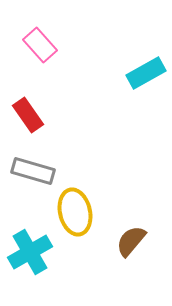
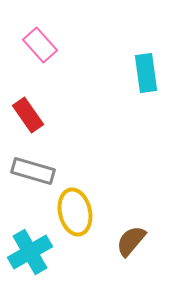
cyan rectangle: rotated 69 degrees counterclockwise
